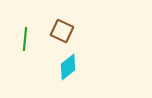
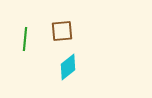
brown square: rotated 30 degrees counterclockwise
